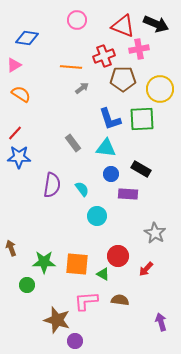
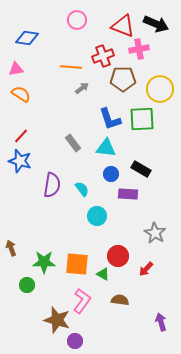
red cross: moved 1 px left
pink triangle: moved 2 px right, 4 px down; rotated 21 degrees clockwise
red line: moved 6 px right, 3 px down
blue star: moved 1 px right, 4 px down; rotated 15 degrees clockwise
pink L-shape: moved 4 px left; rotated 130 degrees clockwise
